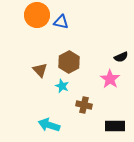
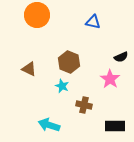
blue triangle: moved 32 px right
brown hexagon: rotated 10 degrees counterclockwise
brown triangle: moved 11 px left, 1 px up; rotated 21 degrees counterclockwise
